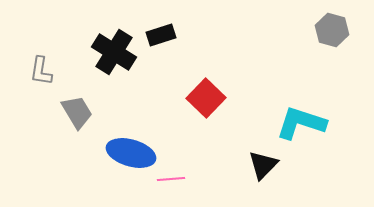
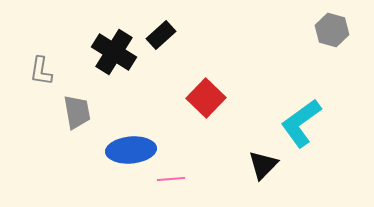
black rectangle: rotated 24 degrees counterclockwise
gray trapezoid: rotated 21 degrees clockwise
cyan L-shape: rotated 54 degrees counterclockwise
blue ellipse: moved 3 px up; rotated 21 degrees counterclockwise
